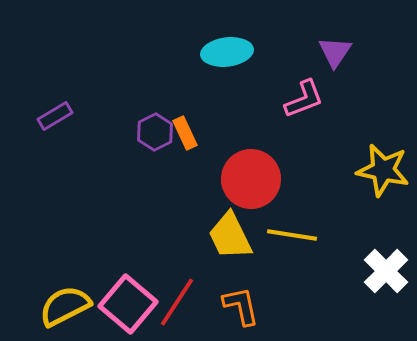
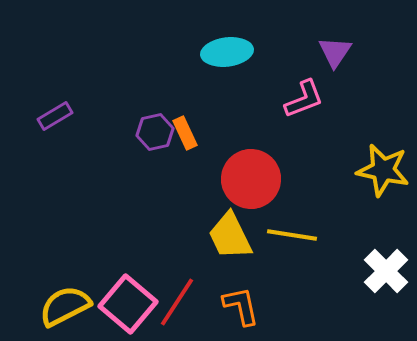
purple hexagon: rotated 15 degrees clockwise
